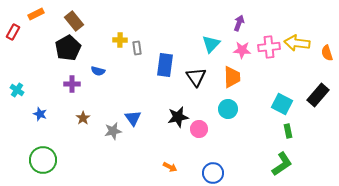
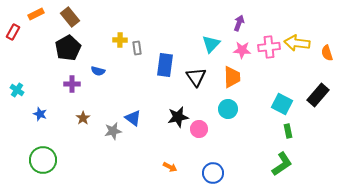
brown rectangle: moved 4 px left, 4 px up
blue triangle: rotated 18 degrees counterclockwise
